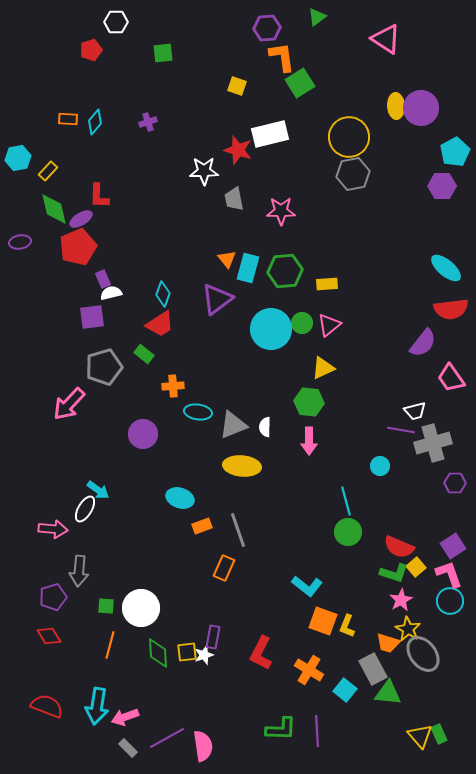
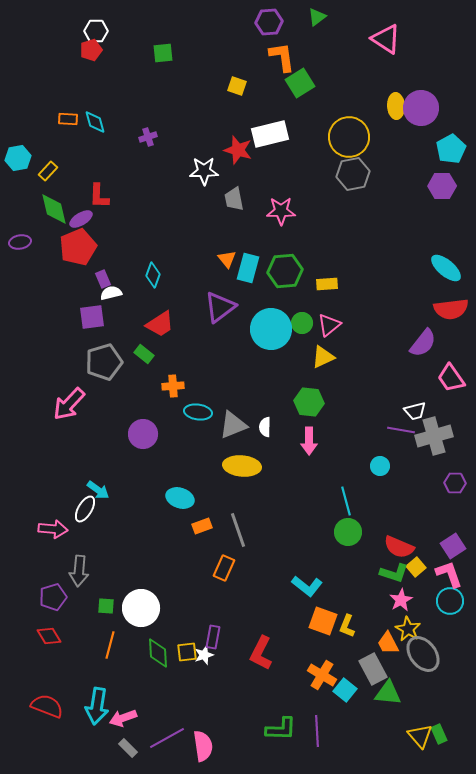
white hexagon at (116, 22): moved 20 px left, 9 px down
purple hexagon at (267, 28): moved 2 px right, 6 px up
cyan diamond at (95, 122): rotated 55 degrees counterclockwise
purple cross at (148, 122): moved 15 px down
cyan pentagon at (455, 152): moved 4 px left, 3 px up
cyan diamond at (163, 294): moved 10 px left, 19 px up
purple triangle at (217, 299): moved 3 px right, 8 px down
gray pentagon at (104, 367): moved 5 px up
yellow triangle at (323, 368): moved 11 px up
gray cross at (433, 443): moved 1 px right, 7 px up
orange trapezoid at (388, 643): rotated 45 degrees clockwise
orange cross at (309, 670): moved 13 px right, 5 px down
pink arrow at (125, 717): moved 2 px left, 1 px down
